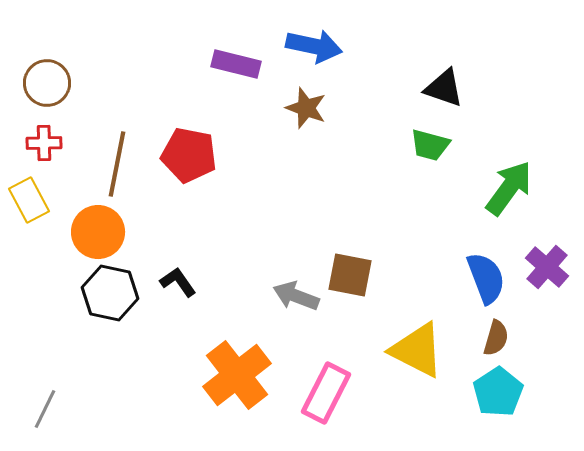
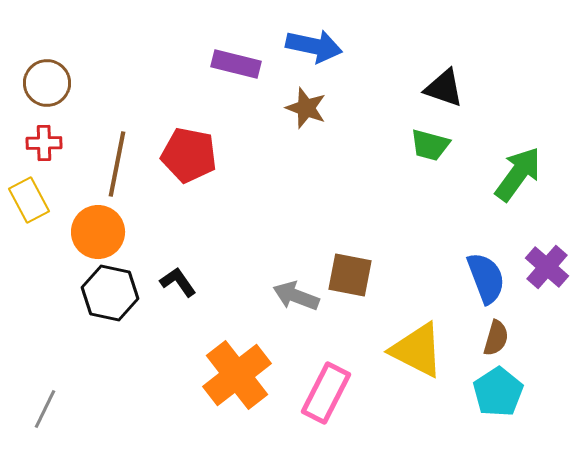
green arrow: moved 9 px right, 14 px up
